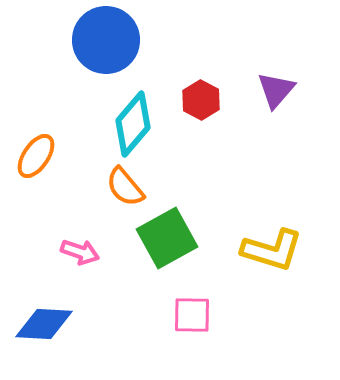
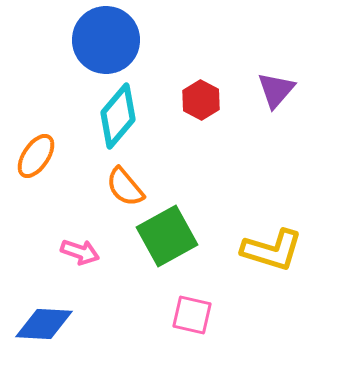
cyan diamond: moved 15 px left, 8 px up
green square: moved 2 px up
pink square: rotated 12 degrees clockwise
